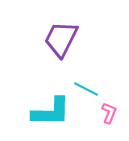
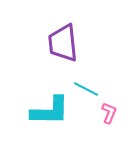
purple trapezoid: moved 2 px right, 4 px down; rotated 33 degrees counterclockwise
cyan L-shape: moved 1 px left, 1 px up
